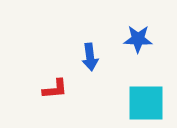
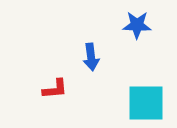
blue star: moved 1 px left, 14 px up
blue arrow: moved 1 px right
